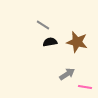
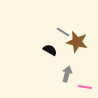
gray line: moved 20 px right, 7 px down
black semicircle: moved 8 px down; rotated 40 degrees clockwise
gray arrow: rotated 42 degrees counterclockwise
